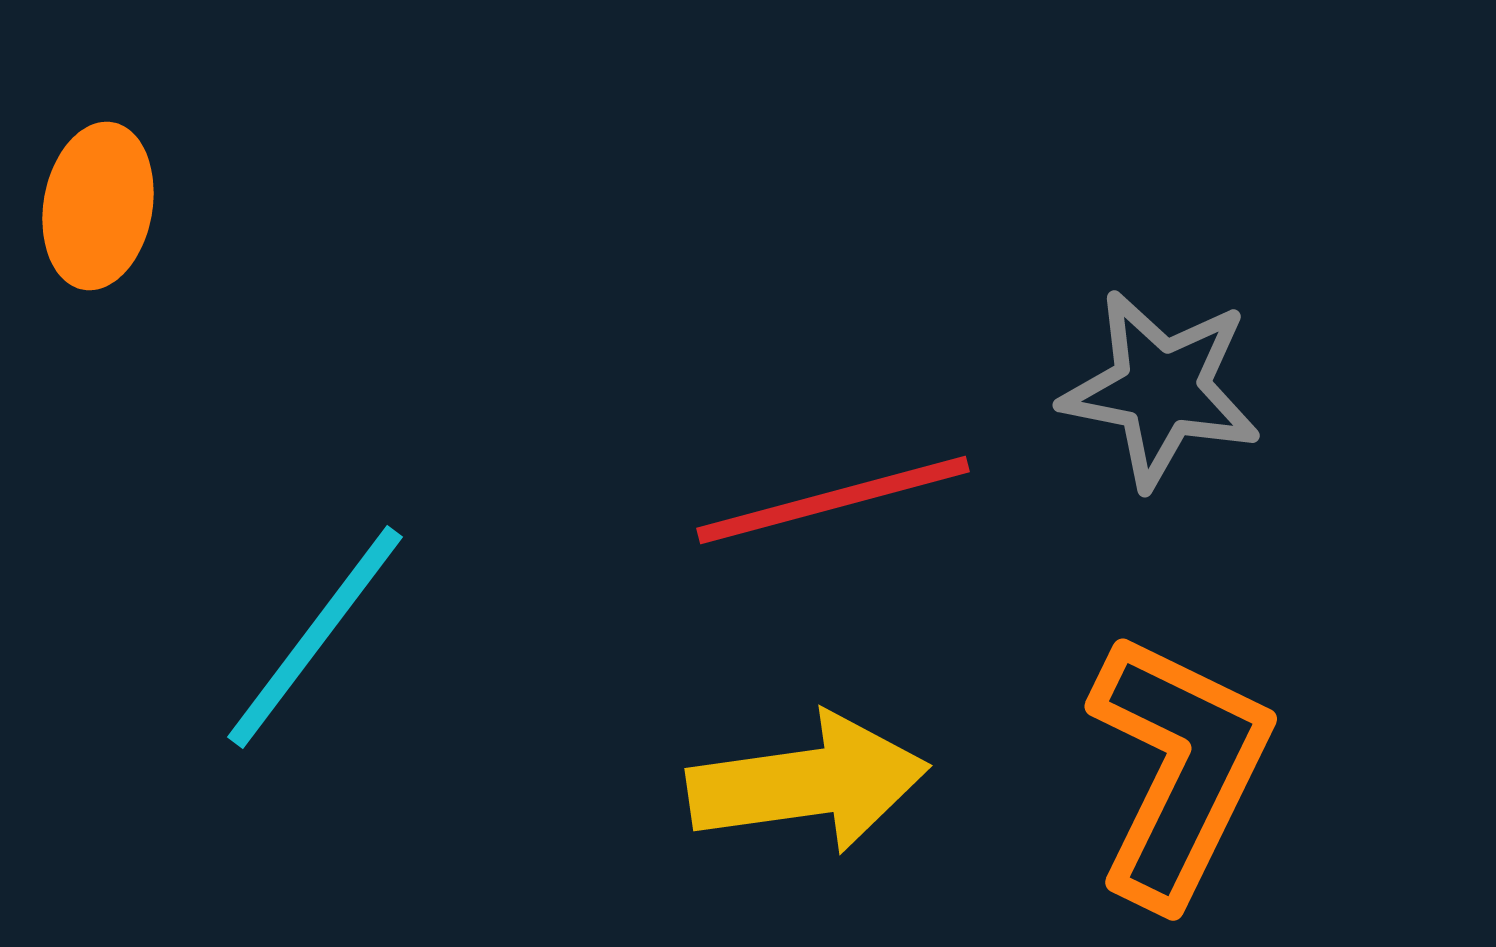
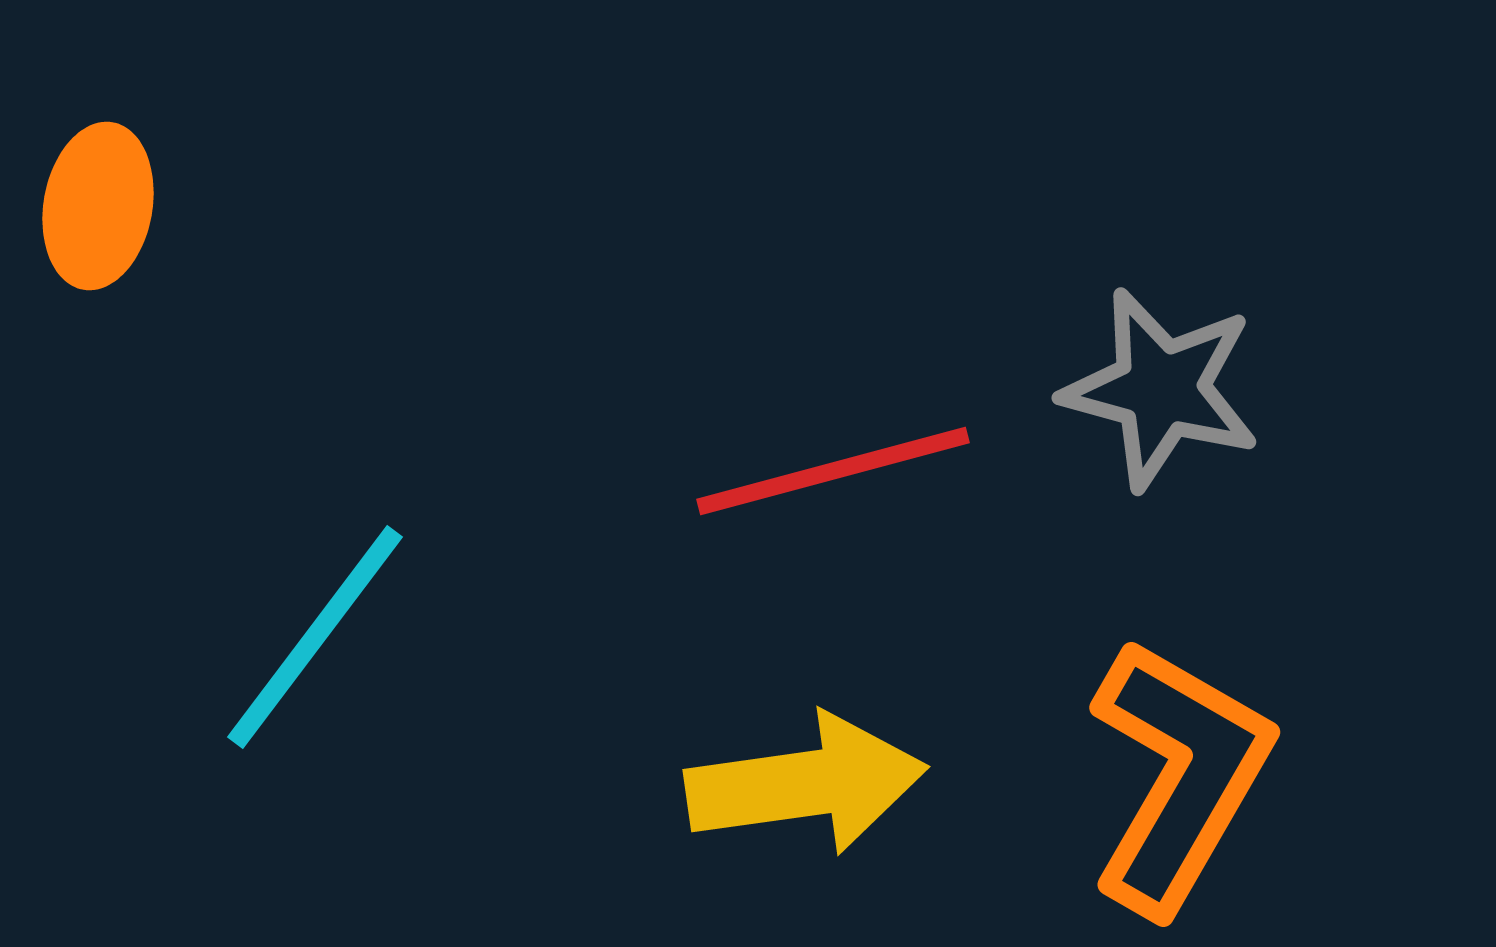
gray star: rotated 4 degrees clockwise
red line: moved 29 px up
orange L-shape: moved 7 px down; rotated 4 degrees clockwise
yellow arrow: moved 2 px left, 1 px down
